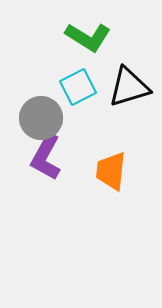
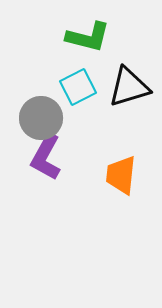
green L-shape: rotated 18 degrees counterclockwise
orange trapezoid: moved 10 px right, 4 px down
